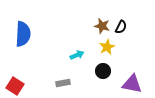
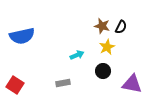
blue semicircle: moved 1 px left, 2 px down; rotated 75 degrees clockwise
red square: moved 1 px up
